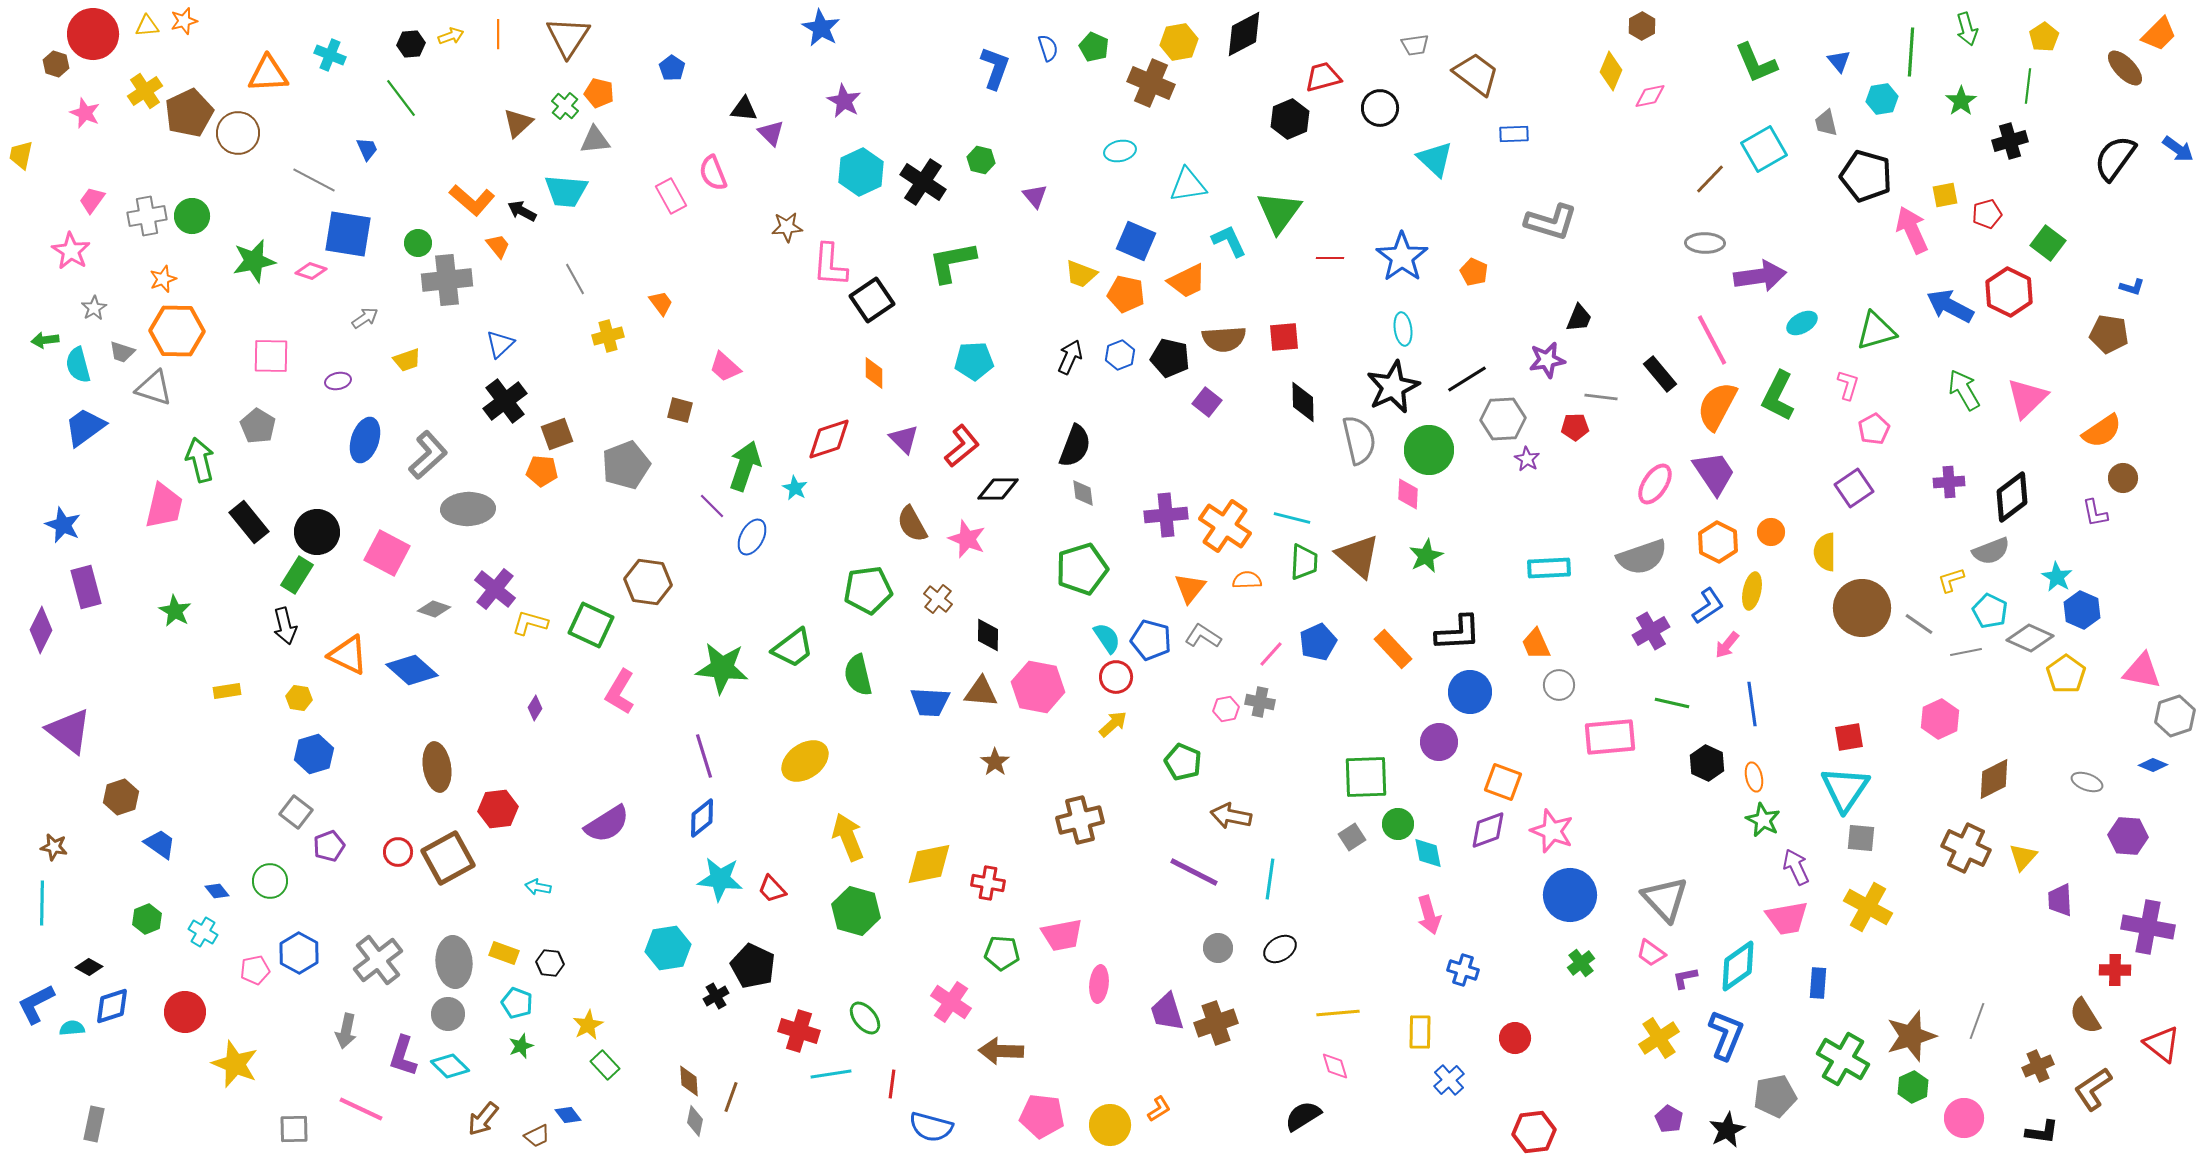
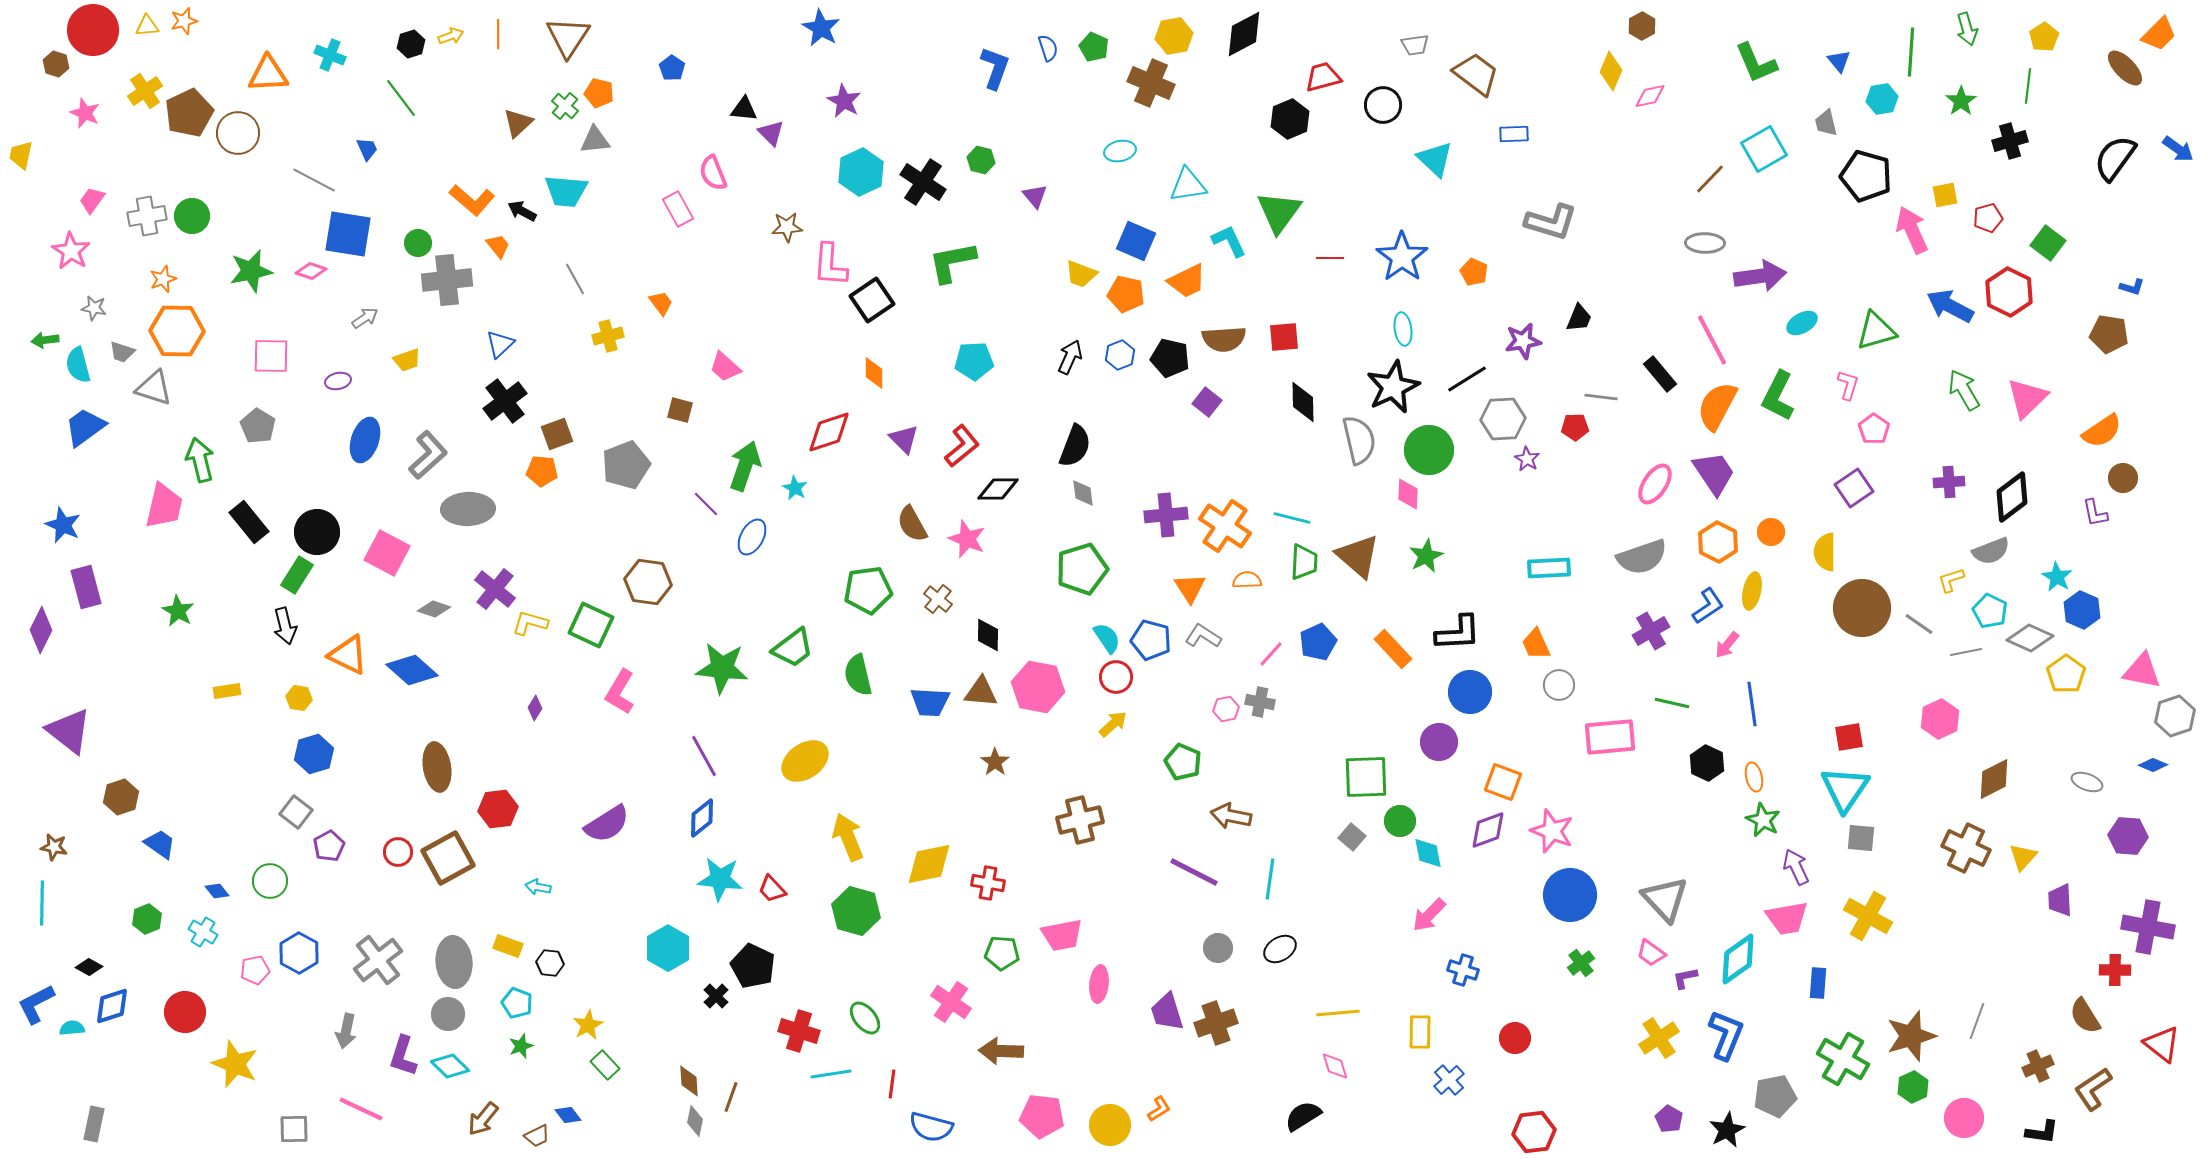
red circle at (93, 34): moved 4 px up
yellow hexagon at (1179, 42): moved 5 px left, 6 px up
black hexagon at (411, 44): rotated 12 degrees counterclockwise
black circle at (1380, 108): moved 3 px right, 3 px up
pink rectangle at (671, 196): moved 7 px right, 13 px down
red pentagon at (1987, 214): moved 1 px right, 4 px down
green star at (254, 261): moved 3 px left, 10 px down
gray star at (94, 308): rotated 30 degrees counterclockwise
purple star at (1547, 360): moved 24 px left, 19 px up
pink pentagon at (1874, 429): rotated 8 degrees counterclockwise
red diamond at (829, 439): moved 7 px up
purple line at (712, 506): moved 6 px left, 2 px up
orange triangle at (1190, 588): rotated 12 degrees counterclockwise
green star at (175, 611): moved 3 px right
purple line at (704, 756): rotated 12 degrees counterclockwise
green circle at (1398, 824): moved 2 px right, 3 px up
gray square at (1352, 837): rotated 16 degrees counterclockwise
purple pentagon at (329, 846): rotated 8 degrees counterclockwise
yellow cross at (1868, 907): moved 9 px down
pink arrow at (1429, 915): rotated 60 degrees clockwise
cyan hexagon at (668, 948): rotated 21 degrees counterclockwise
yellow rectangle at (504, 953): moved 4 px right, 7 px up
cyan diamond at (1738, 966): moved 7 px up
black cross at (716, 996): rotated 15 degrees counterclockwise
